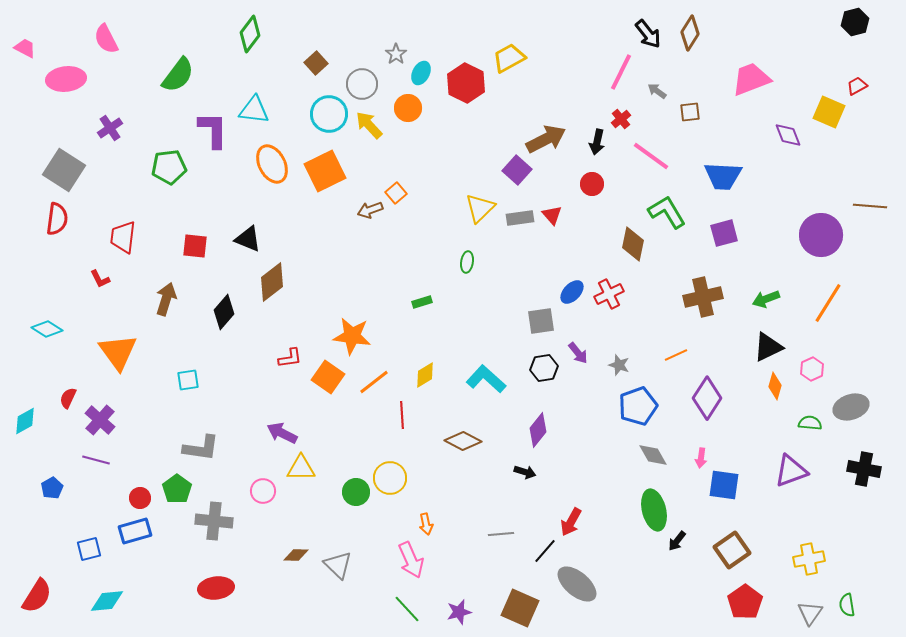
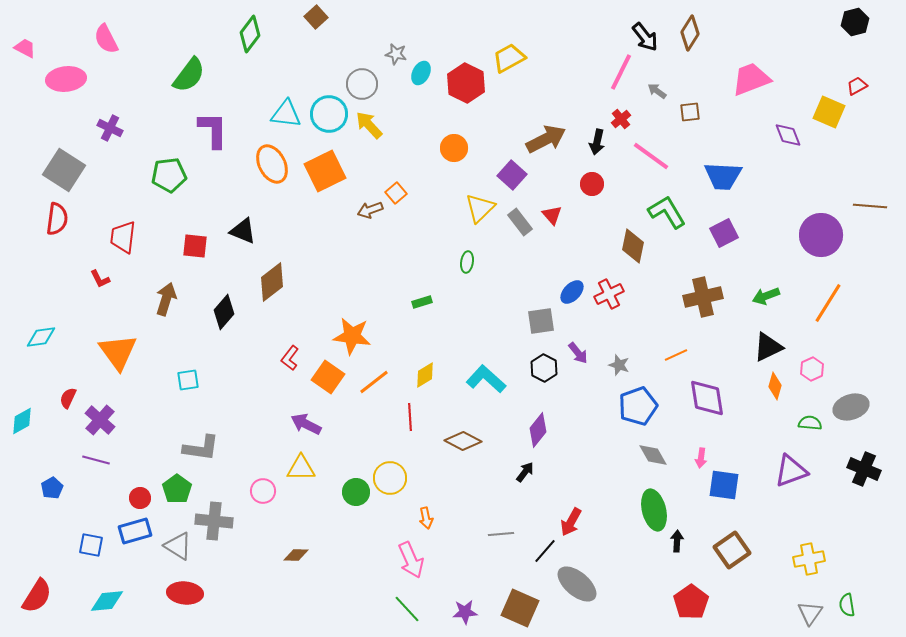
black arrow at (648, 34): moved 3 px left, 3 px down
gray star at (396, 54): rotated 25 degrees counterclockwise
brown square at (316, 63): moved 46 px up
green semicircle at (178, 75): moved 11 px right
orange circle at (408, 108): moved 46 px right, 40 px down
cyan triangle at (254, 110): moved 32 px right, 4 px down
purple cross at (110, 128): rotated 30 degrees counterclockwise
green pentagon at (169, 167): moved 8 px down
purple square at (517, 170): moved 5 px left, 5 px down
gray rectangle at (520, 218): moved 4 px down; rotated 60 degrees clockwise
purple square at (724, 233): rotated 12 degrees counterclockwise
black triangle at (248, 239): moved 5 px left, 8 px up
brown diamond at (633, 244): moved 2 px down
green arrow at (766, 299): moved 3 px up
cyan diamond at (47, 329): moved 6 px left, 8 px down; rotated 40 degrees counterclockwise
red L-shape at (290, 358): rotated 135 degrees clockwise
black hexagon at (544, 368): rotated 24 degrees counterclockwise
purple diamond at (707, 398): rotated 42 degrees counterclockwise
red line at (402, 415): moved 8 px right, 2 px down
cyan diamond at (25, 421): moved 3 px left
purple arrow at (282, 433): moved 24 px right, 9 px up
black cross at (864, 469): rotated 12 degrees clockwise
black arrow at (525, 472): rotated 70 degrees counterclockwise
orange arrow at (426, 524): moved 6 px up
black arrow at (677, 541): rotated 145 degrees clockwise
blue square at (89, 549): moved 2 px right, 4 px up; rotated 25 degrees clockwise
gray triangle at (338, 565): moved 160 px left, 19 px up; rotated 12 degrees counterclockwise
red ellipse at (216, 588): moved 31 px left, 5 px down; rotated 12 degrees clockwise
red pentagon at (745, 602): moved 54 px left
purple star at (459, 612): moved 6 px right; rotated 10 degrees clockwise
